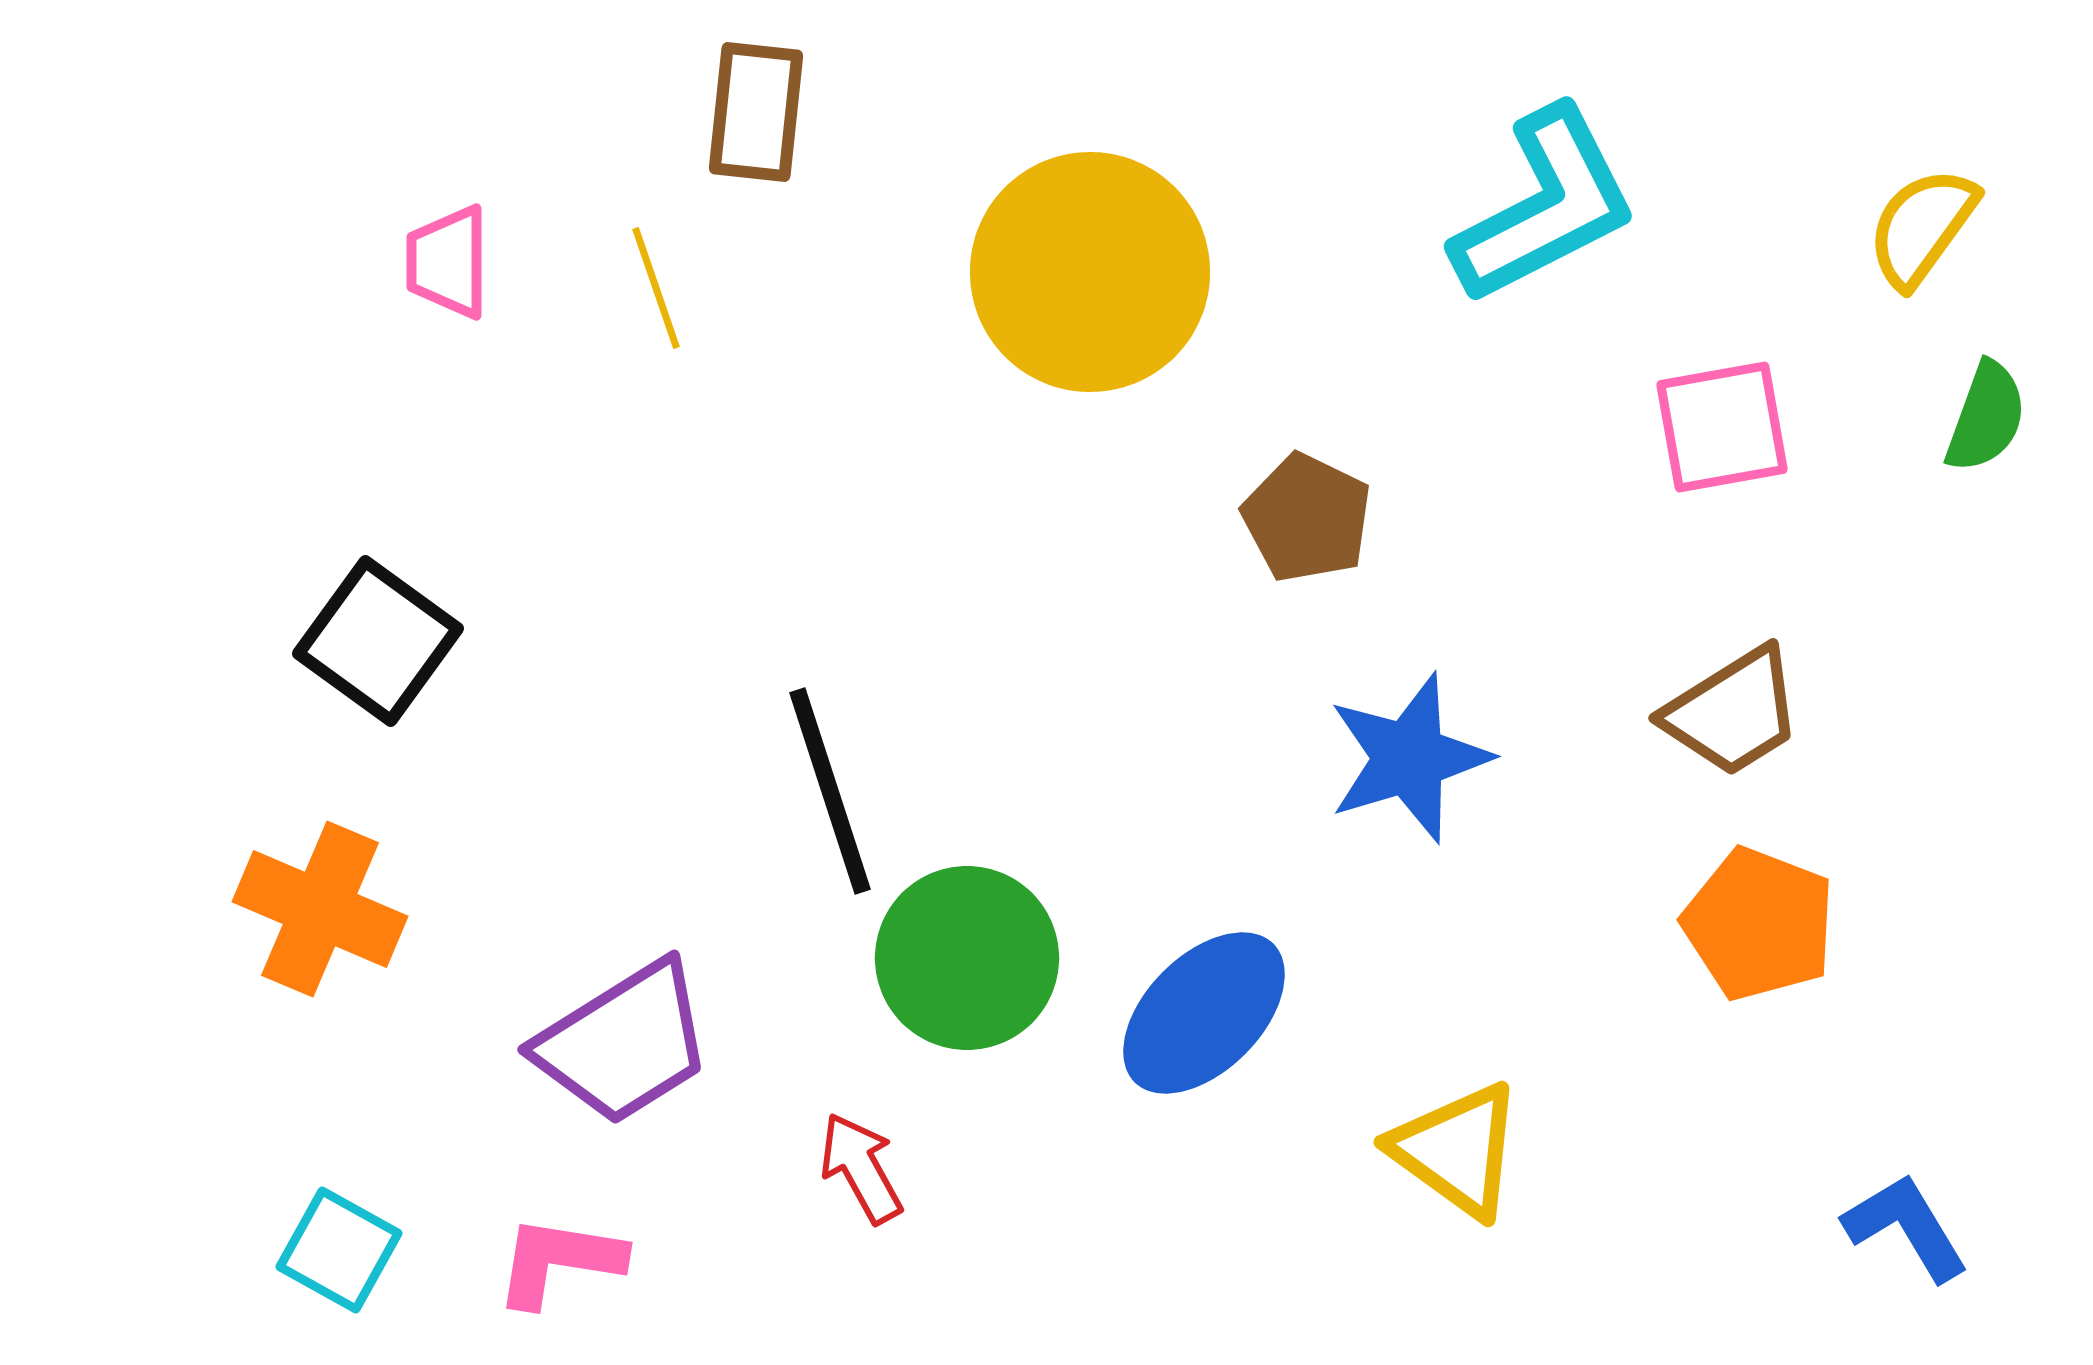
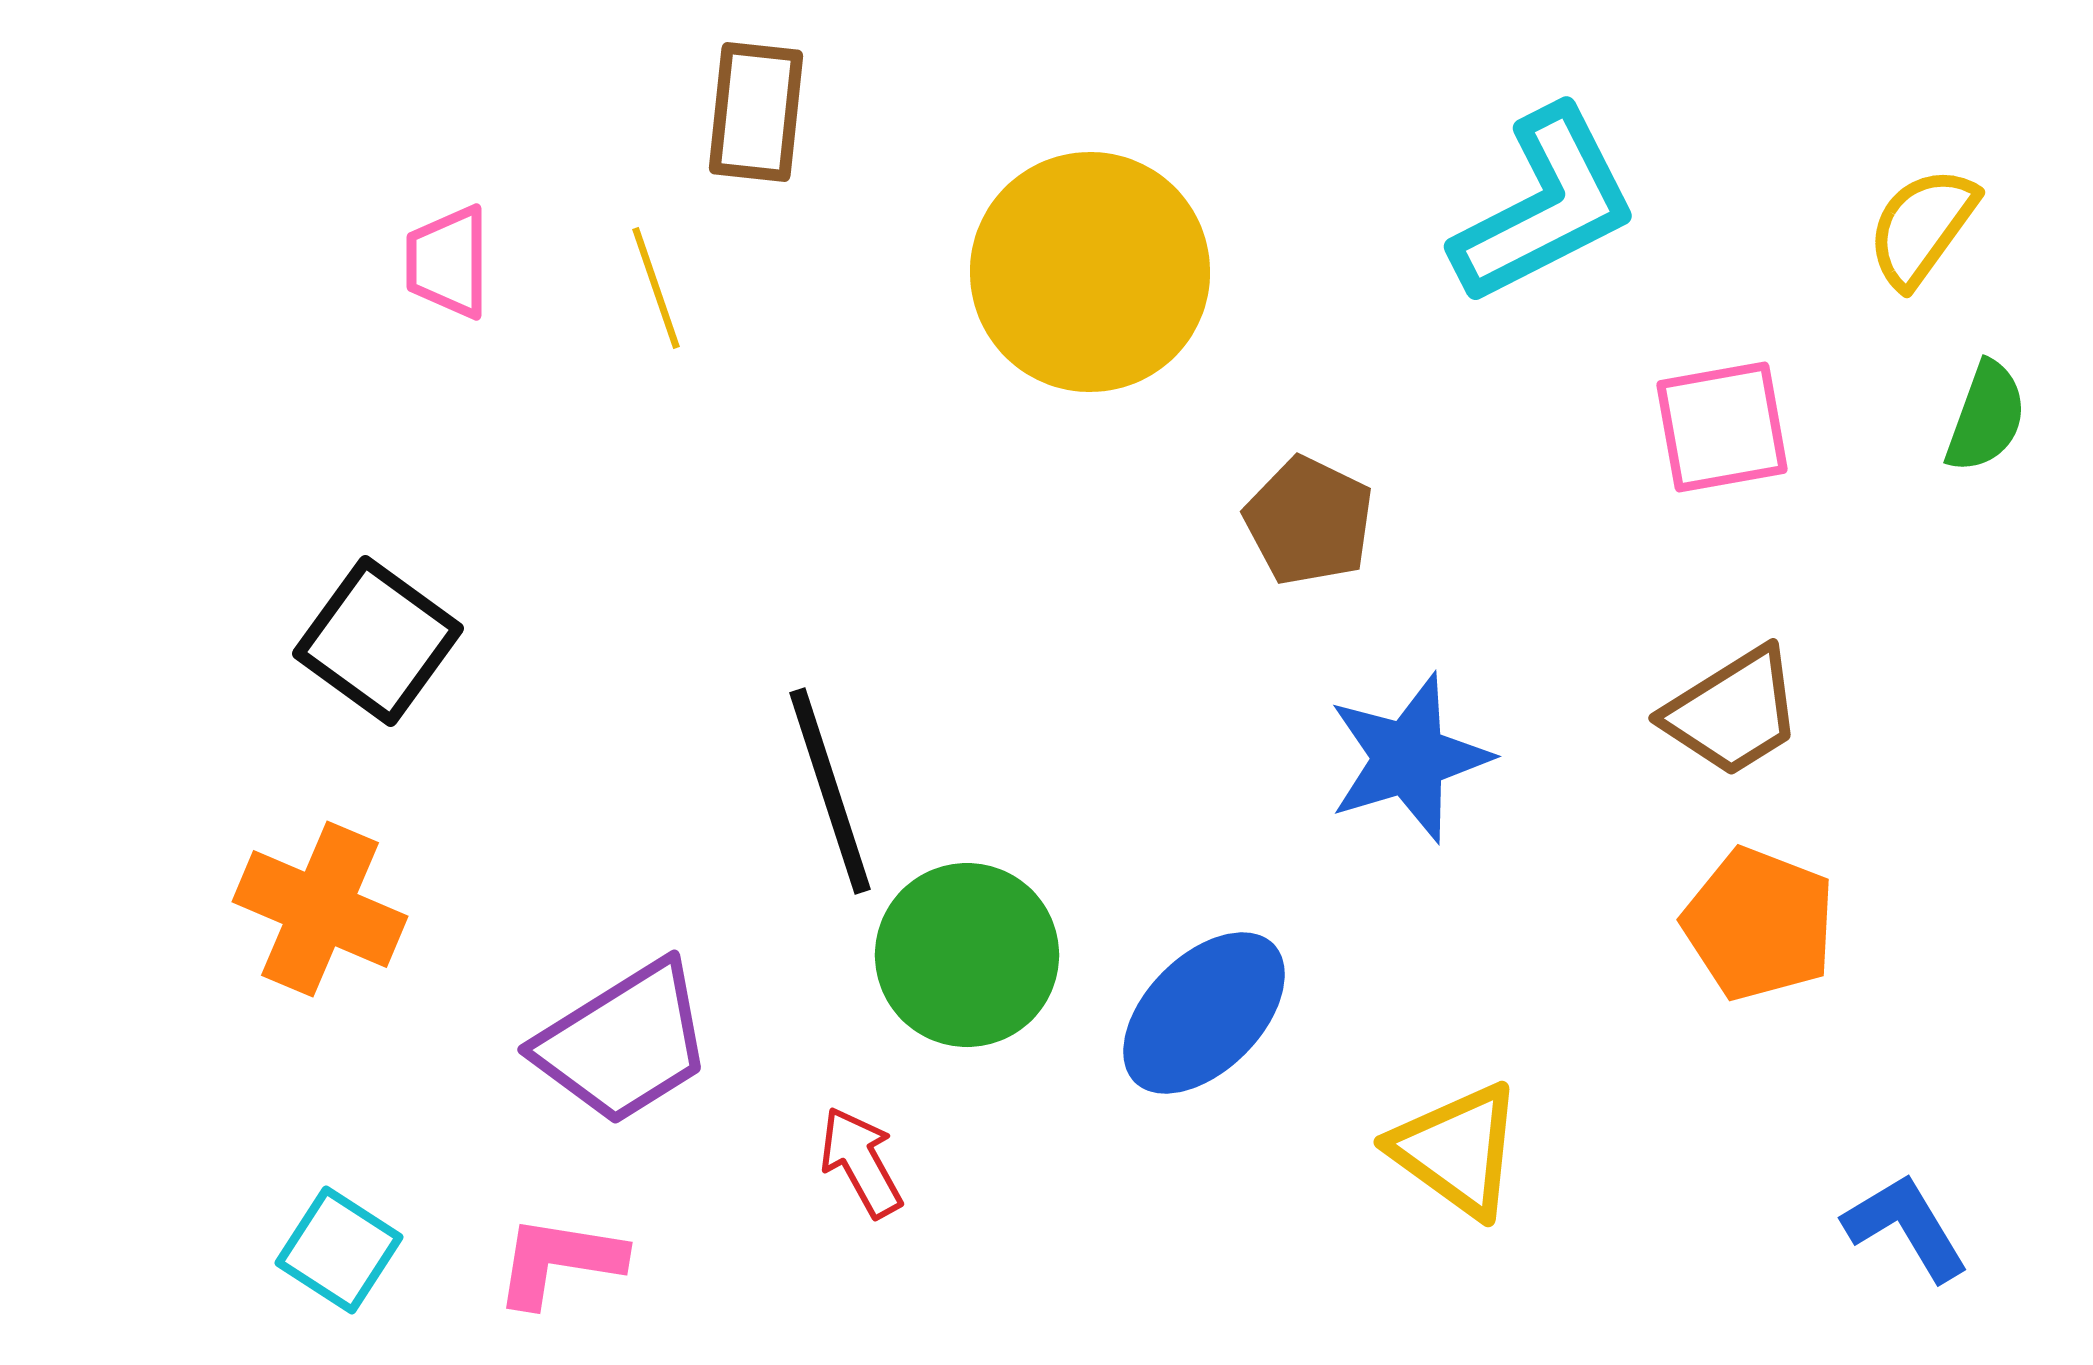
brown pentagon: moved 2 px right, 3 px down
green circle: moved 3 px up
red arrow: moved 6 px up
cyan square: rotated 4 degrees clockwise
